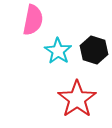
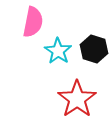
pink semicircle: moved 2 px down
black hexagon: moved 1 px up
